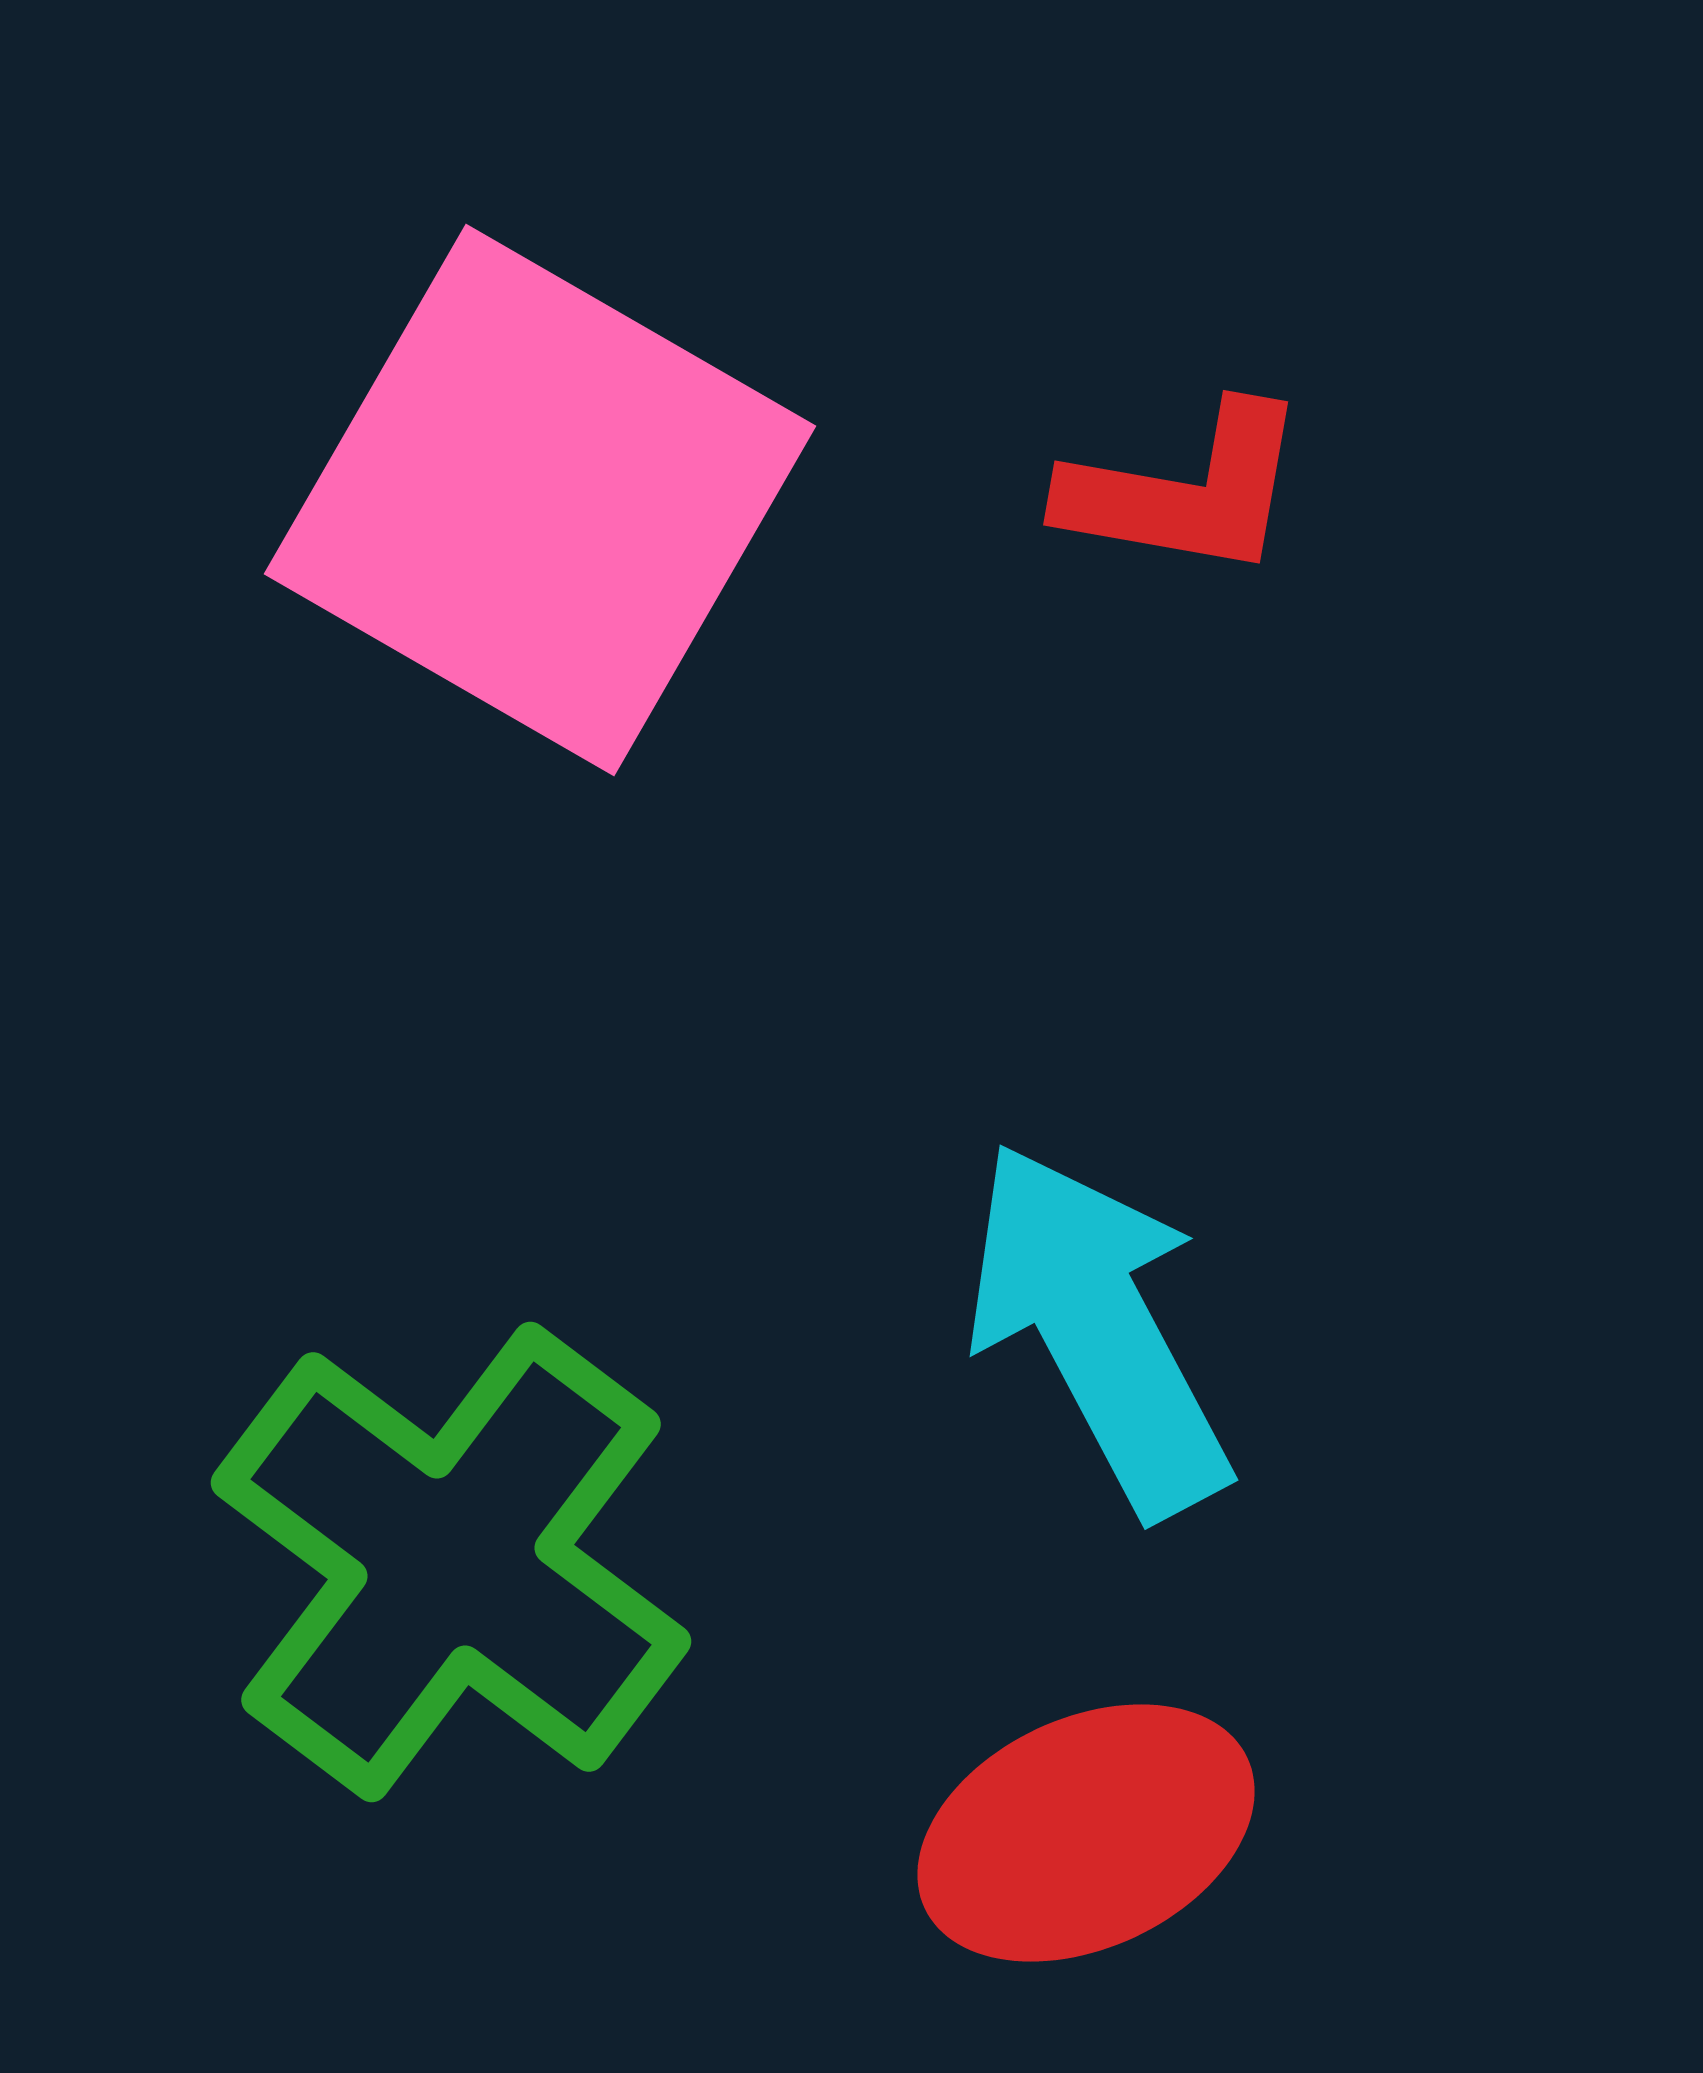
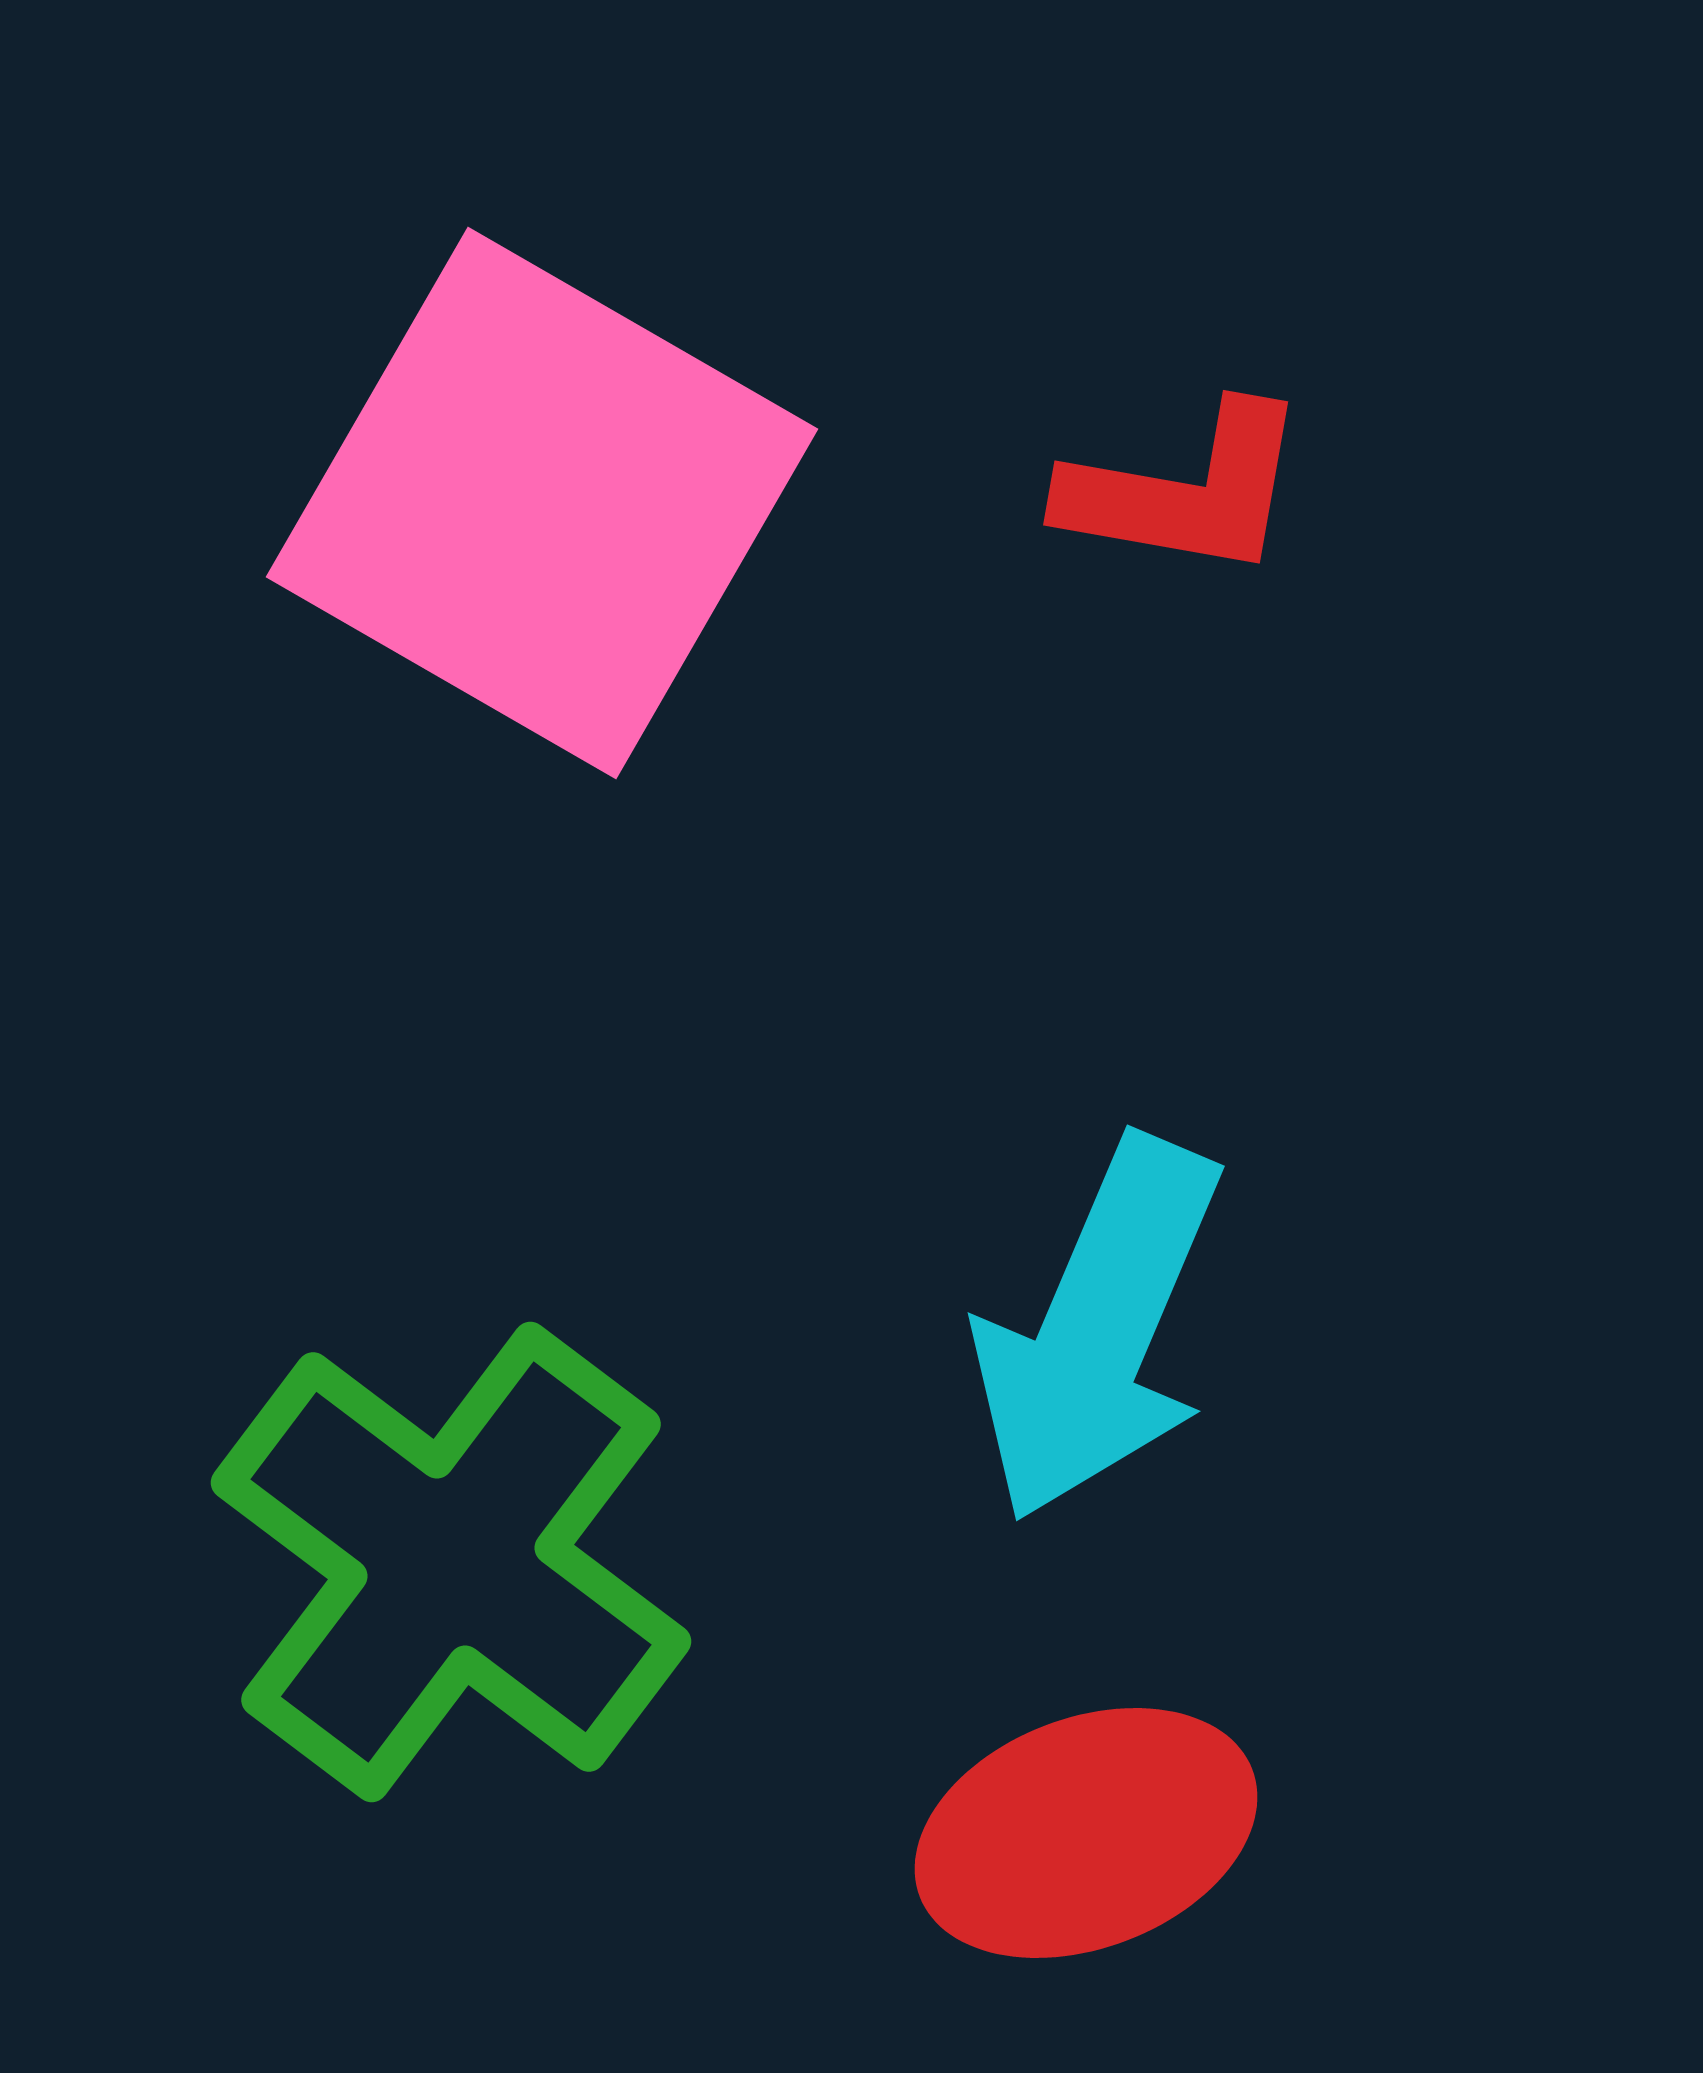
pink square: moved 2 px right, 3 px down
cyan arrow: rotated 129 degrees counterclockwise
red ellipse: rotated 4 degrees clockwise
